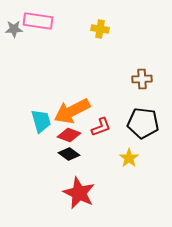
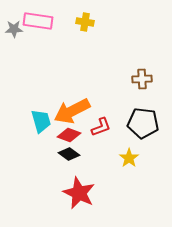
yellow cross: moved 15 px left, 7 px up
